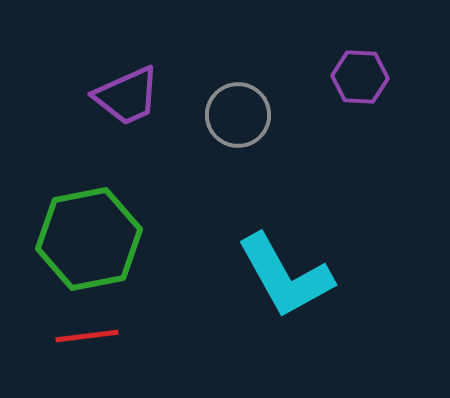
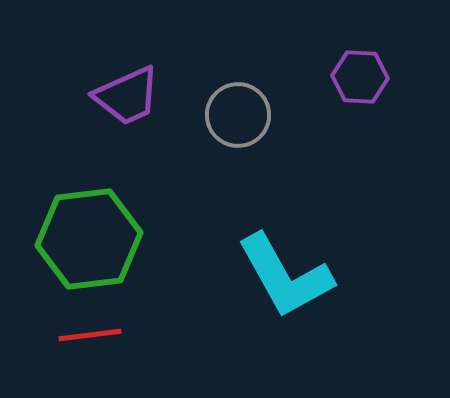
green hexagon: rotated 4 degrees clockwise
red line: moved 3 px right, 1 px up
